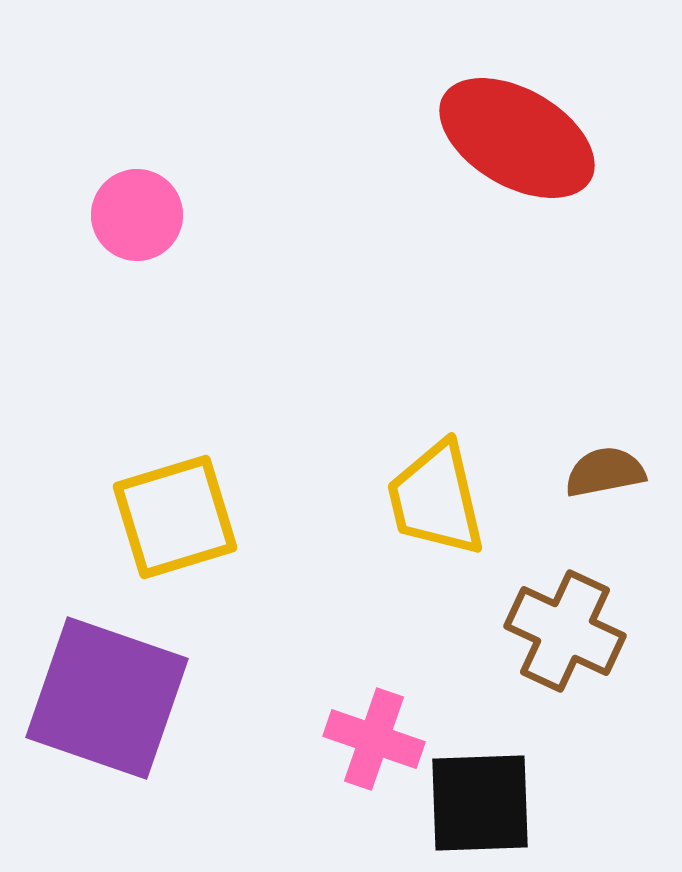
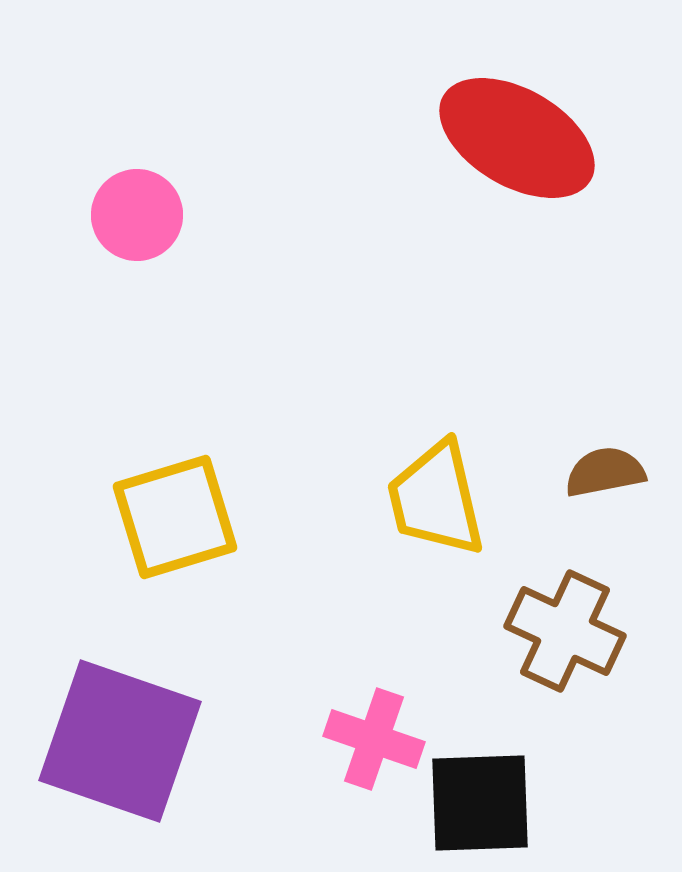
purple square: moved 13 px right, 43 px down
